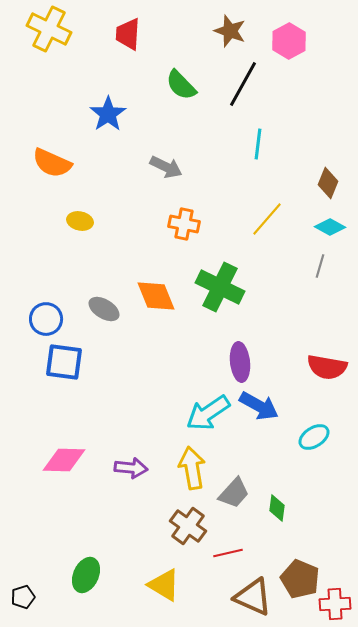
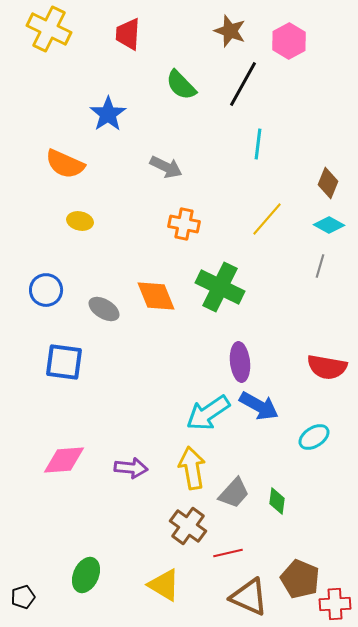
orange semicircle: moved 13 px right, 1 px down
cyan diamond: moved 1 px left, 2 px up
blue circle: moved 29 px up
pink diamond: rotated 6 degrees counterclockwise
green diamond: moved 7 px up
brown triangle: moved 4 px left
